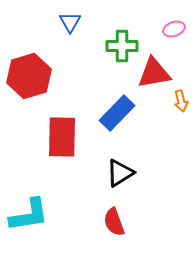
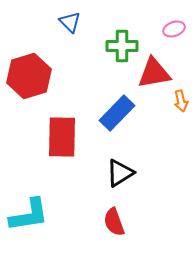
blue triangle: rotated 15 degrees counterclockwise
